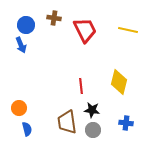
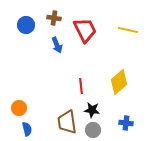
blue arrow: moved 36 px right
yellow diamond: rotated 35 degrees clockwise
